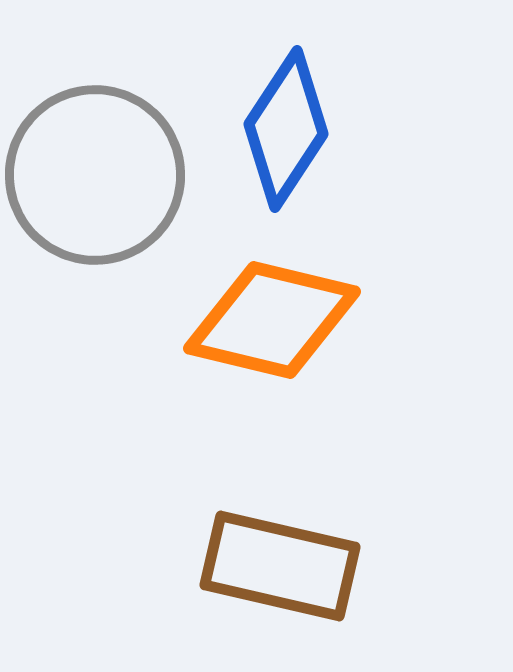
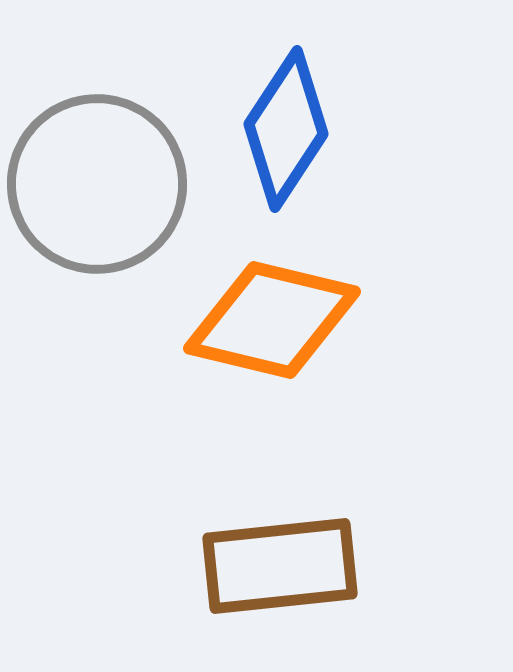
gray circle: moved 2 px right, 9 px down
brown rectangle: rotated 19 degrees counterclockwise
